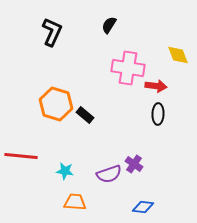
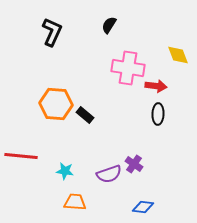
orange hexagon: rotated 12 degrees counterclockwise
